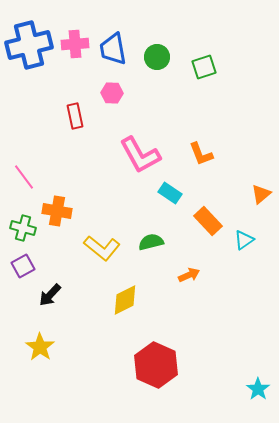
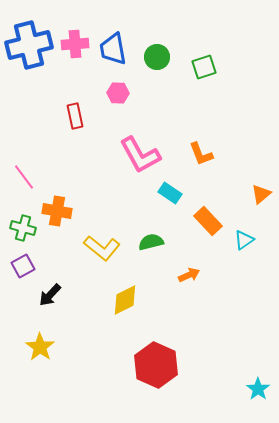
pink hexagon: moved 6 px right
